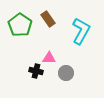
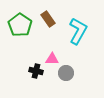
cyan L-shape: moved 3 px left
pink triangle: moved 3 px right, 1 px down
